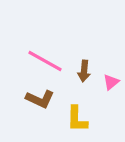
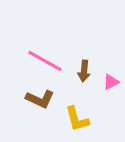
pink triangle: rotated 12 degrees clockwise
yellow L-shape: rotated 16 degrees counterclockwise
